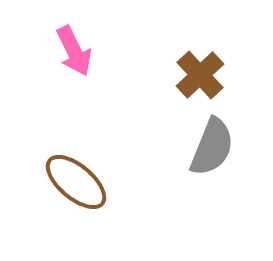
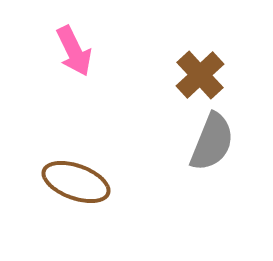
gray semicircle: moved 5 px up
brown ellipse: rotated 20 degrees counterclockwise
